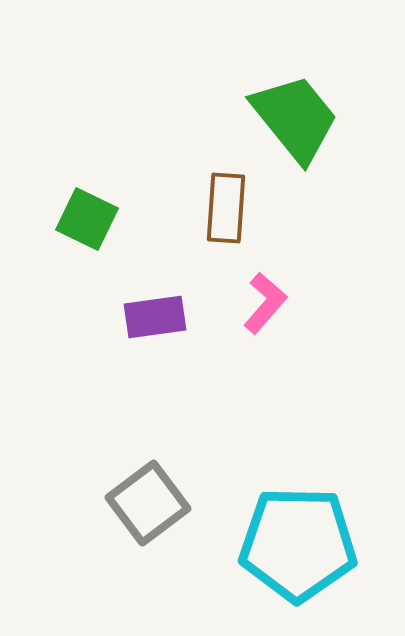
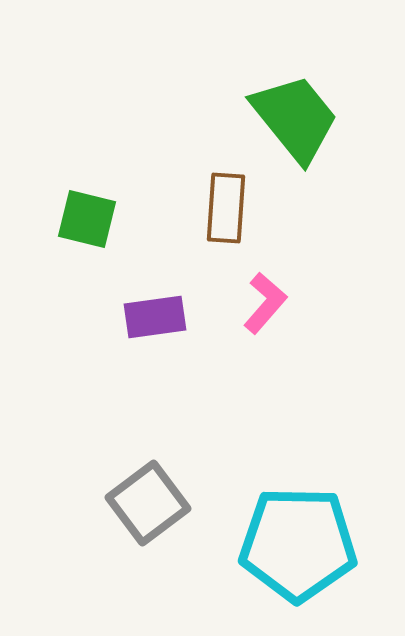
green square: rotated 12 degrees counterclockwise
